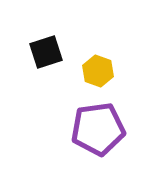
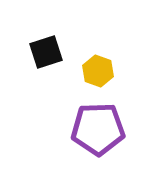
purple pentagon: rotated 6 degrees clockwise
